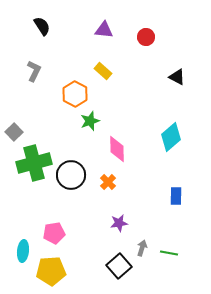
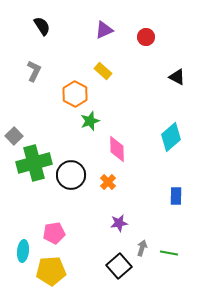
purple triangle: rotated 30 degrees counterclockwise
gray square: moved 4 px down
